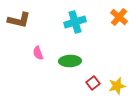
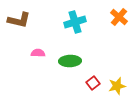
pink semicircle: rotated 112 degrees clockwise
